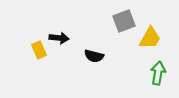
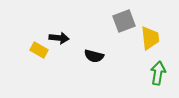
yellow trapezoid: rotated 35 degrees counterclockwise
yellow rectangle: rotated 36 degrees counterclockwise
